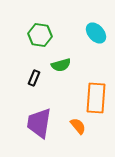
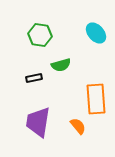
black rectangle: rotated 56 degrees clockwise
orange rectangle: moved 1 px down; rotated 8 degrees counterclockwise
purple trapezoid: moved 1 px left, 1 px up
